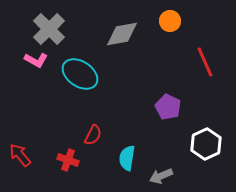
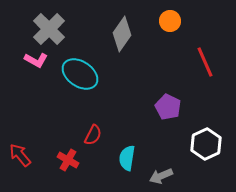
gray diamond: rotated 44 degrees counterclockwise
red cross: rotated 10 degrees clockwise
